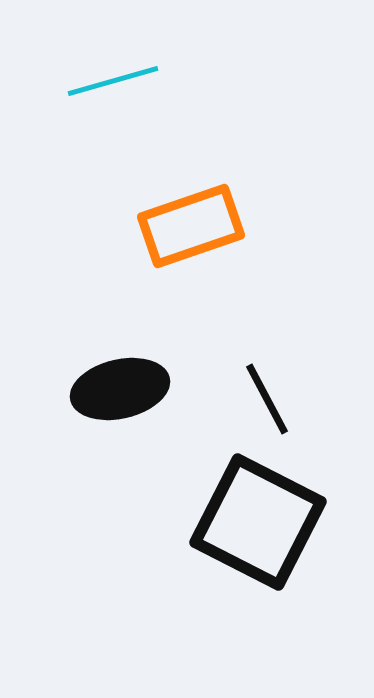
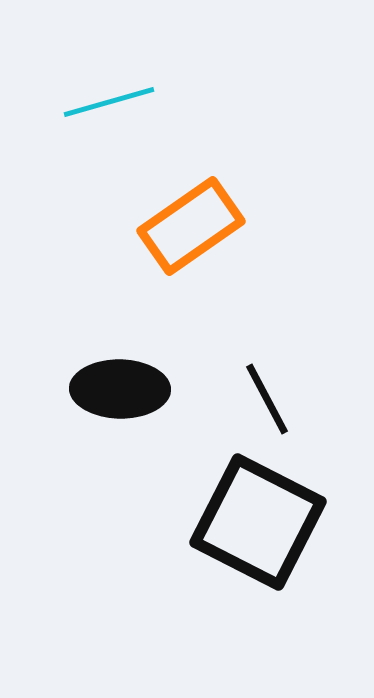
cyan line: moved 4 px left, 21 px down
orange rectangle: rotated 16 degrees counterclockwise
black ellipse: rotated 14 degrees clockwise
